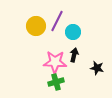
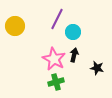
purple line: moved 2 px up
yellow circle: moved 21 px left
pink star: moved 1 px left, 3 px up; rotated 25 degrees clockwise
